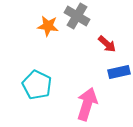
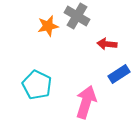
orange star: rotated 20 degrees counterclockwise
red arrow: rotated 144 degrees clockwise
blue rectangle: moved 2 px down; rotated 20 degrees counterclockwise
pink arrow: moved 1 px left, 2 px up
